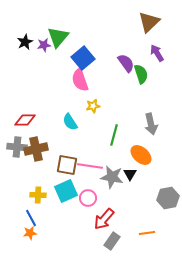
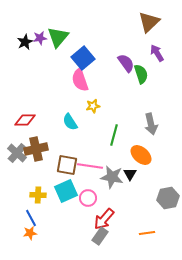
purple star: moved 4 px left, 7 px up
gray cross: moved 6 px down; rotated 36 degrees clockwise
gray rectangle: moved 12 px left, 5 px up
